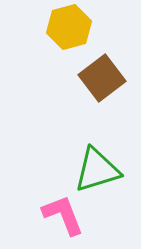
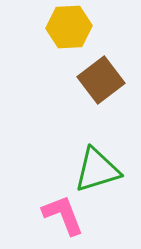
yellow hexagon: rotated 12 degrees clockwise
brown square: moved 1 px left, 2 px down
